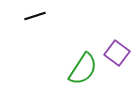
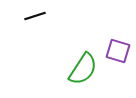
purple square: moved 1 px right, 2 px up; rotated 20 degrees counterclockwise
